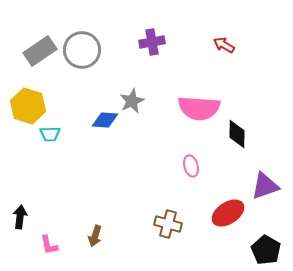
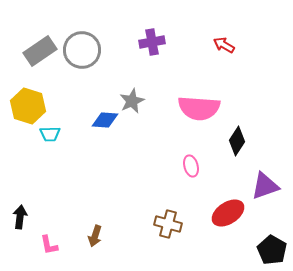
black diamond: moved 7 px down; rotated 32 degrees clockwise
black pentagon: moved 6 px right
